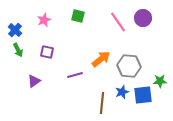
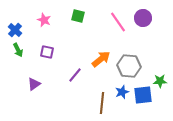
pink star: rotated 24 degrees counterclockwise
purple line: rotated 35 degrees counterclockwise
purple triangle: moved 3 px down
